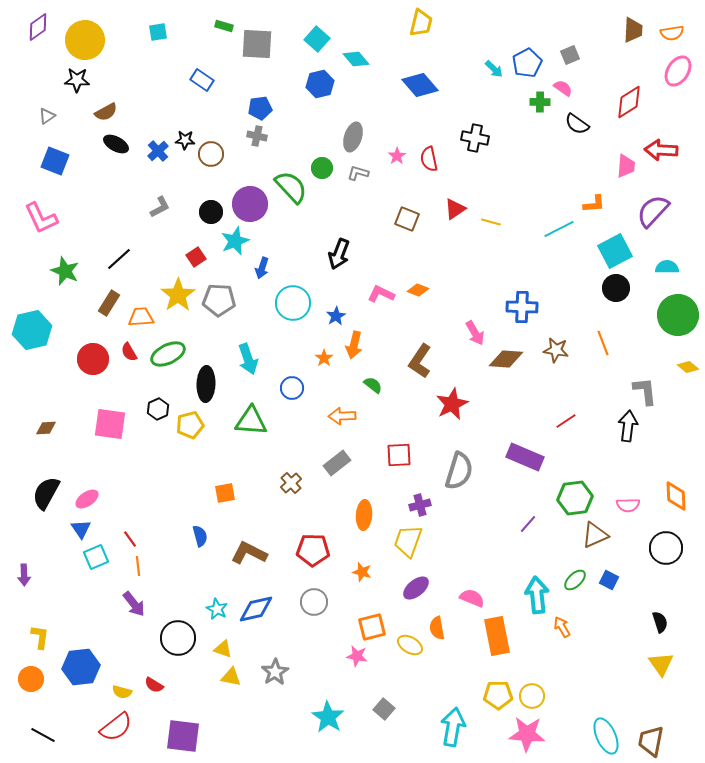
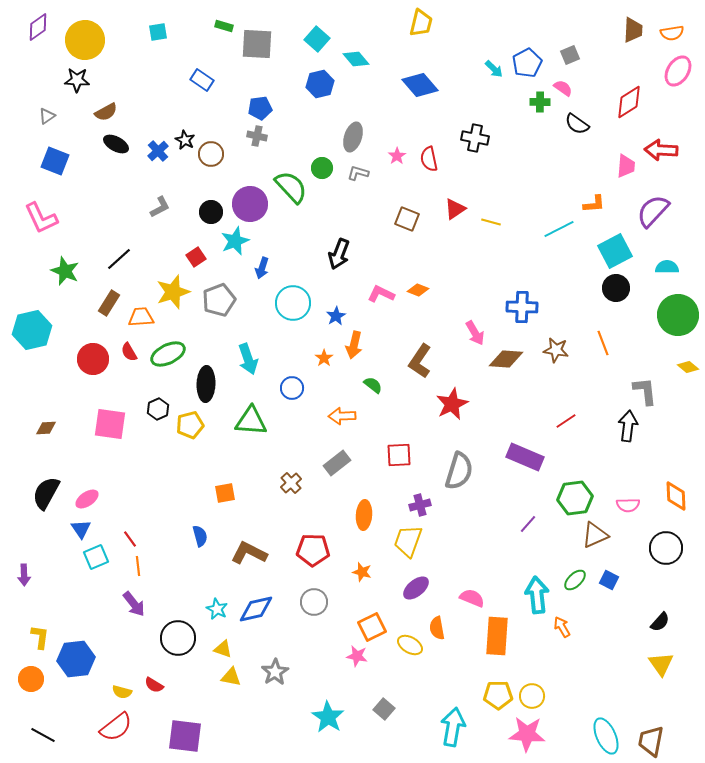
black star at (185, 140): rotated 24 degrees clockwise
yellow star at (178, 295): moved 5 px left, 3 px up; rotated 16 degrees clockwise
gray pentagon at (219, 300): rotated 24 degrees counterclockwise
black semicircle at (660, 622): rotated 60 degrees clockwise
orange square at (372, 627): rotated 12 degrees counterclockwise
orange rectangle at (497, 636): rotated 15 degrees clockwise
blue hexagon at (81, 667): moved 5 px left, 8 px up
purple square at (183, 736): moved 2 px right
